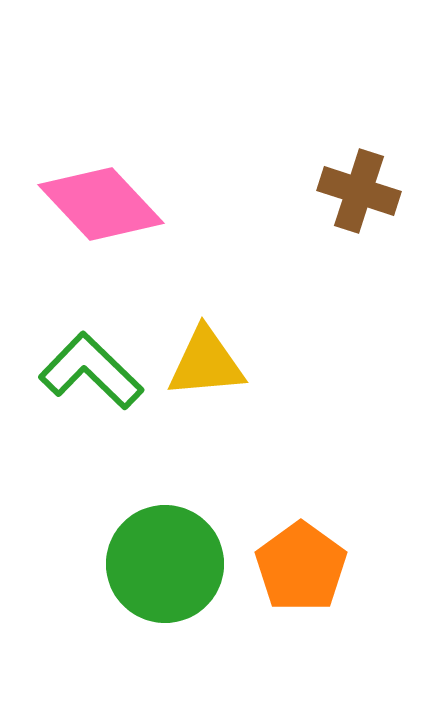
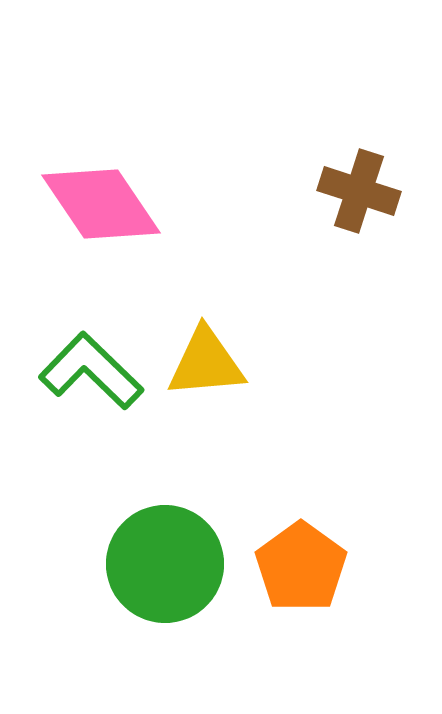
pink diamond: rotated 9 degrees clockwise
